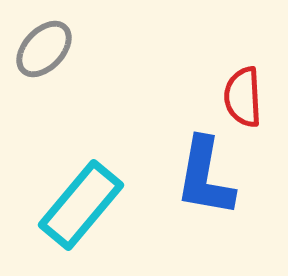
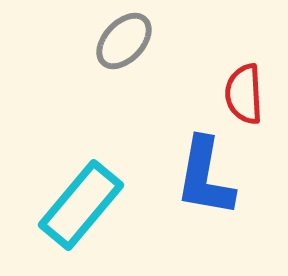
gray ellipse: moved 80 px right, 8 px up
red semicircle: moved 1 px right, 3 px up
